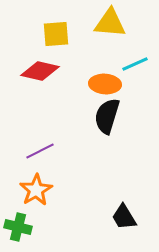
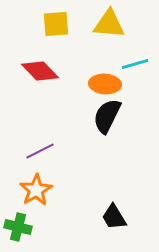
yellow triangle: moved 1 px left, 1 px down
yellow square: moved 10 px up
cyan line: rotated 8 degrees clockwise
red diamond: rotated 33 degrees clockwise
black semicircle: rotated 9 degrees clockwise
black trapezoid: moved 10 px left
